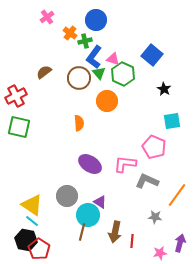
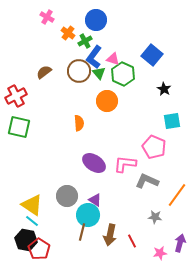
pink cross: rotated 24 degrees counterclockwise
orange cross: moved 2 px left
green cross: rotated 16 degrees counterclockwise
brown circle: moved 7 px up
purple ellipse: moved 4 px right, 1 px up
purple triangle: moved 5 px left, 2 px up
brown arrow: moved 5 px left, 3 px down
red line: rotated 32 degrees counterclockwise
